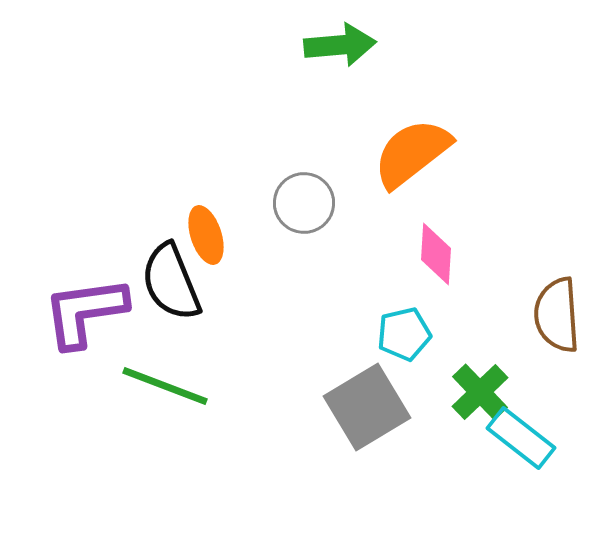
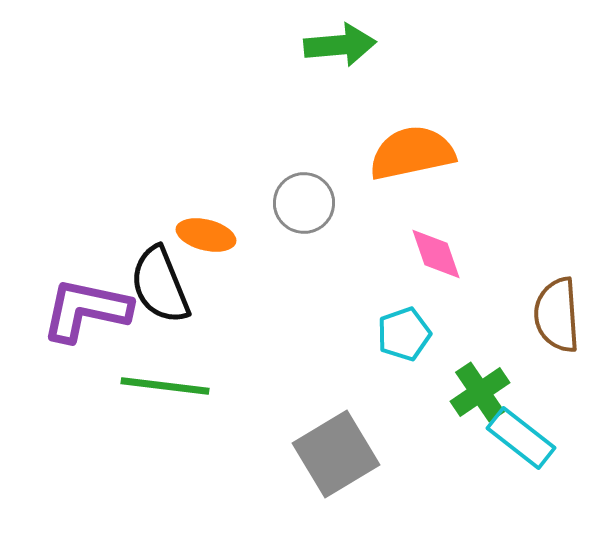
orange semicircle: rotated 26 degrees clockwise
orange ellipse: rotated 58 degrees counterclockwise
pink diamond: rotated 22 degrees counterclockwise
black semicircle: moved 11 px left, 3 px down
purple L-shape: moved 1 px right, 2 px up; rotated 20 degrees clockwise
cyan pentagon: rotated 6 degrees counterclockwise
green line: rotated 14 degrees counterclockwise
green cross: rotated 10 degrees clockwise
gray square: moved 31 px left, 47 px down
